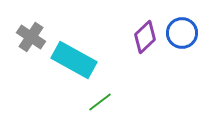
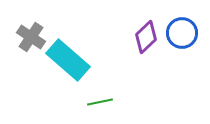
purple diamond: moved 1 px right
cyan rectangle: moved 6 px left; rotated 12 degrees clockwise
green line: rotated 25 degrees clockwise
